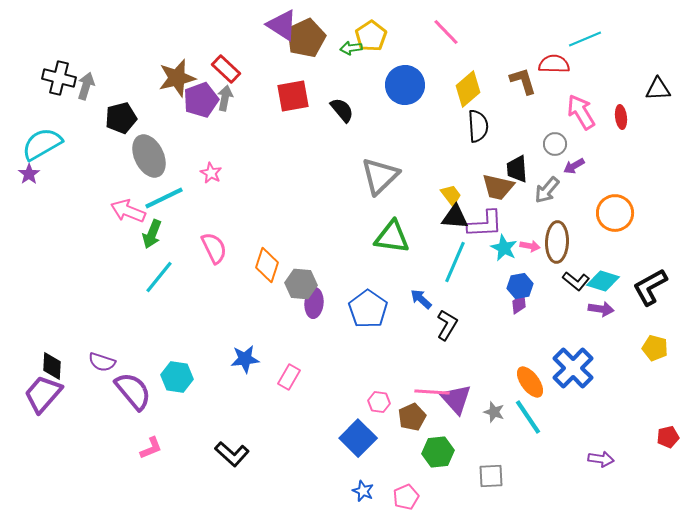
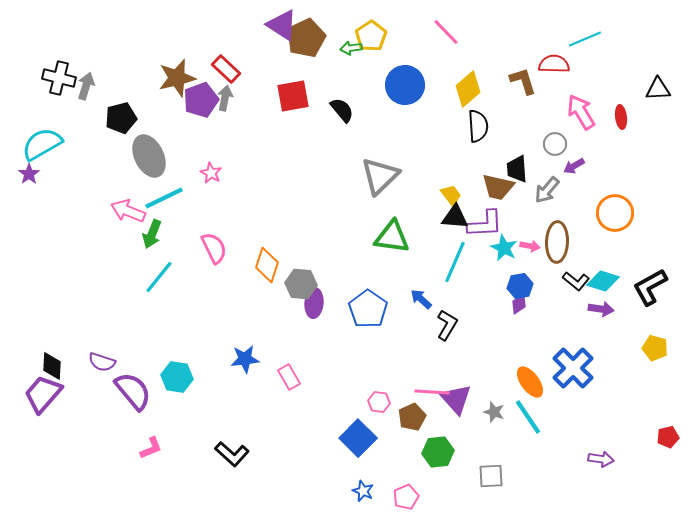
pink rectangle at (289, 377): rotated 60 degrees counterclockwise
